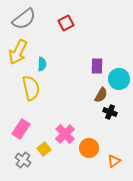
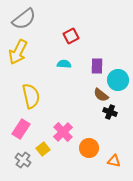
red square: moved 5 px right, 13 px down
cyan semicircle: moved 22 px right; rotated 88 degrees counterclockwise
cyan circle: moved 1 px left, 1 px down
yellow semicircle: moved 8 px down
brown semicircle: rotated 98 degrees clockwise
pink cross: moved 2 px left, 2 px up
yellow square: moved 1 px left
orange triangle: rotated 48 degrees clockwise
